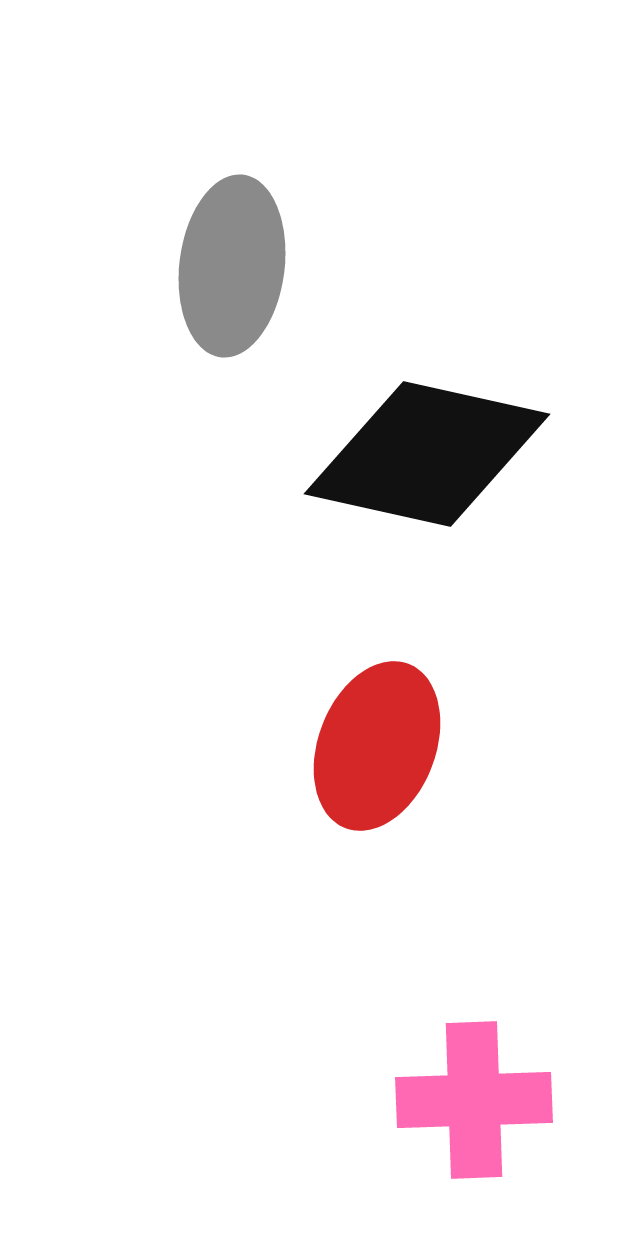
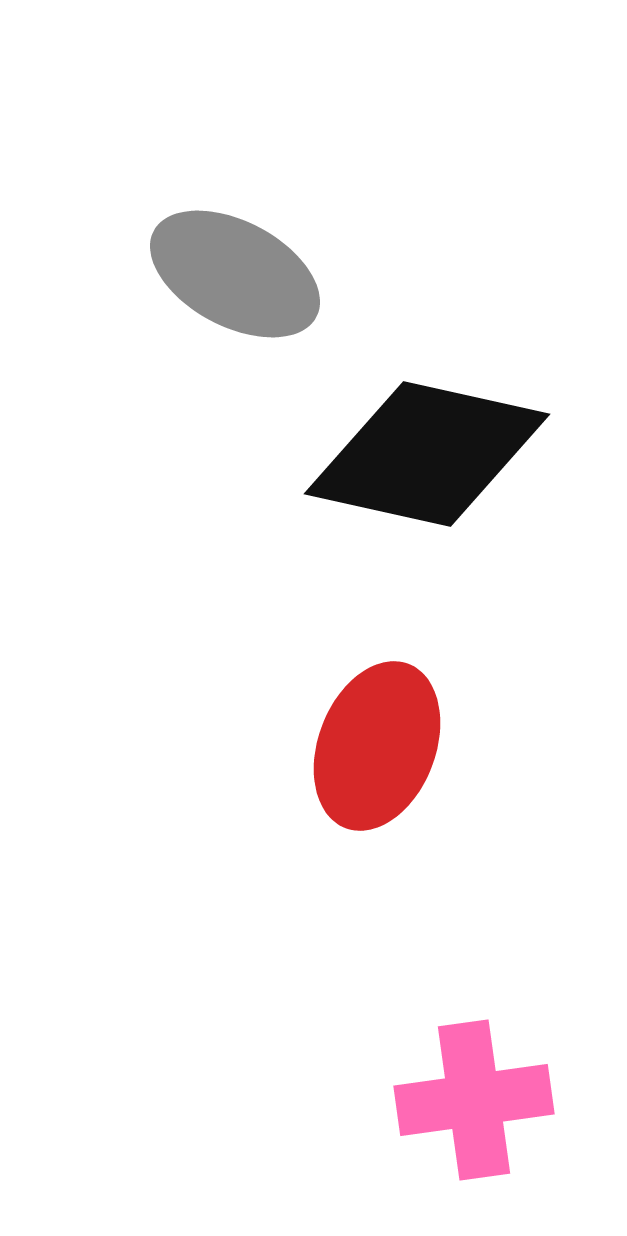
gray ellipse: moved 3 px right, 8 px down; rotated 69 degrees counterclockwise
pink cross: rotated 6 degrees counterclockwise
